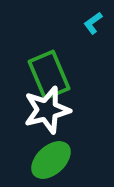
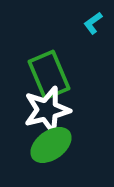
green ellipse: moved 15 px up; rotated 6 degrees clockwise
